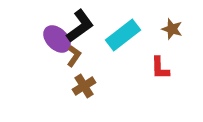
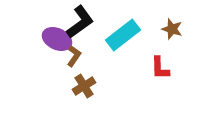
black L-shape: moved 4 px up
purple ellipse: rotated 20 degrees counterclockwise
